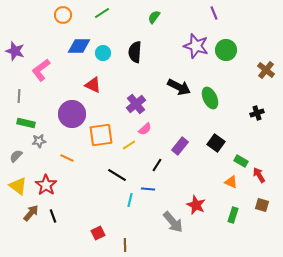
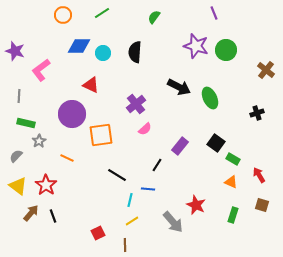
red triangle at (93, 85): moved 2 px left
gray star at (39, 141): rotated 24 degrees counterclockwise
yellow line at (129, 145): moved 3 px right, 76 px down
green rectangle at (241, 161): moved 8 px left, 2 px up
